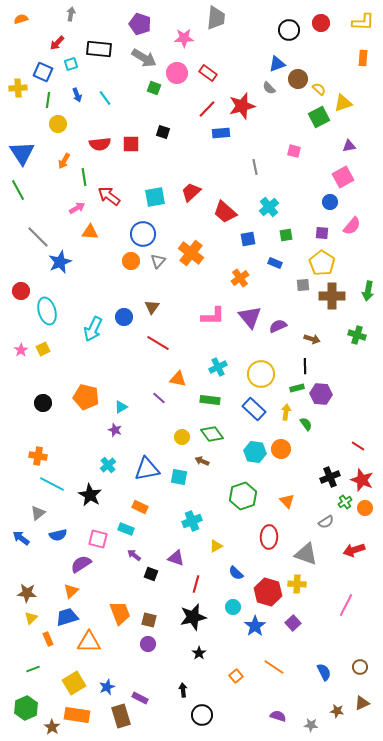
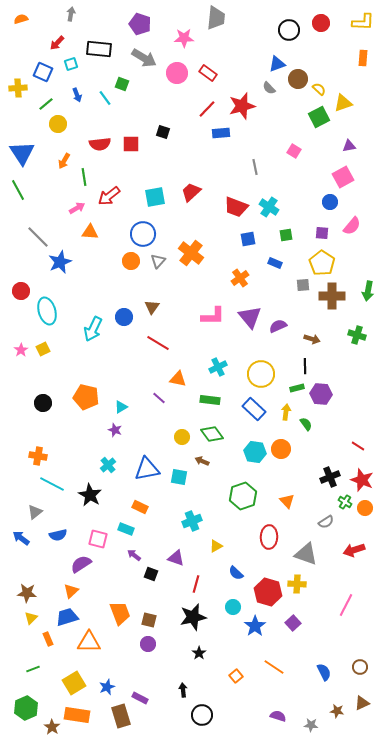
green square at (154, 88): moved 32 px left, 4 px up
green line at (48, 100): moved 2 px left, 4 px down; rotated 42 degrees clockwise
pink square at (294, 151): rotated 16 degrees clockwise
red arrow at (109, 196): rotated 75 degrees counterclockwise
cyan cross at (269, 207): rotated 18 degrees counterclockwise
red trapezoid at (225, 212): moved 11 px right, 5 px up; rotated 20 degrees counterclockwise
green cross at (345, 502): rotated 24 degrees counterclockwise
gray triangle at (38, 513): moved 3 px left, 1 px up
